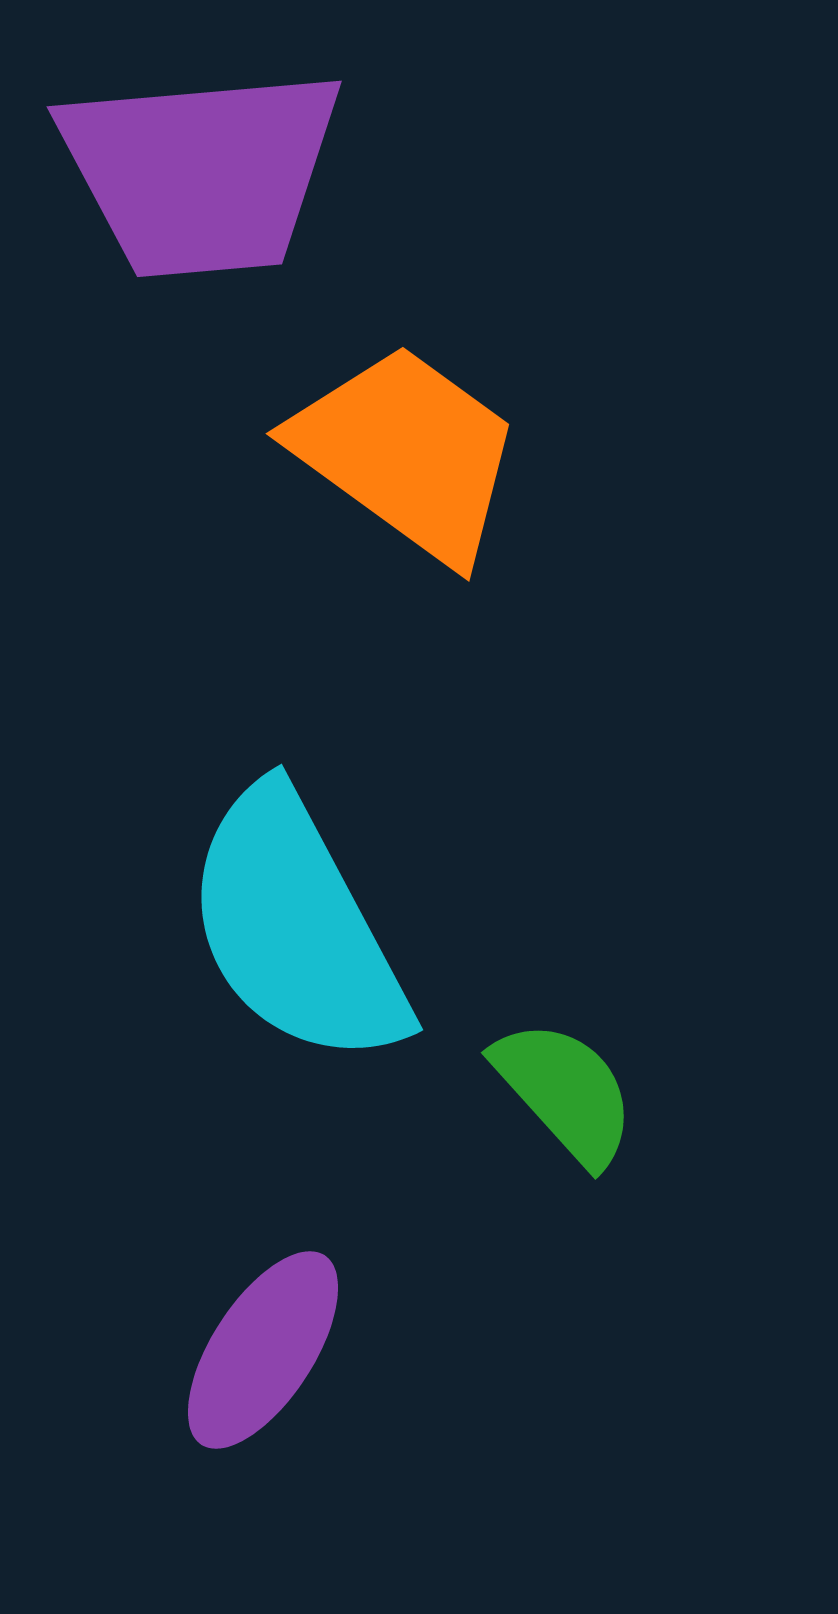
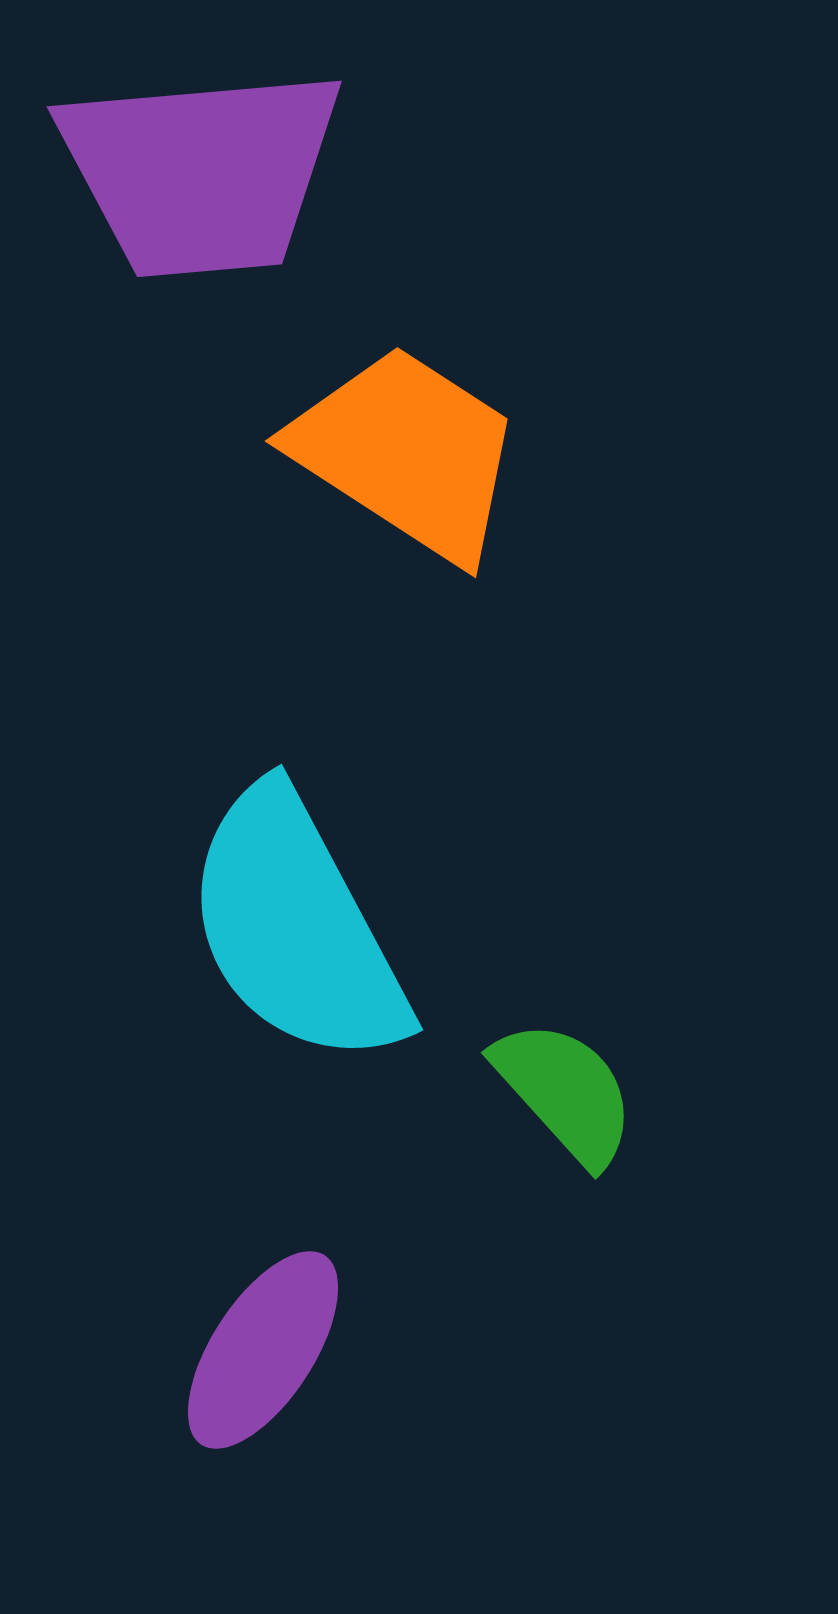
orange trapezoid: rotated 3 degrees counterclockwise
